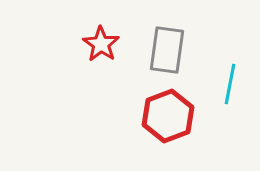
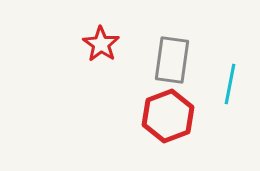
gray rectangle: moved 5 px right, 10 px down
